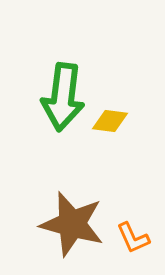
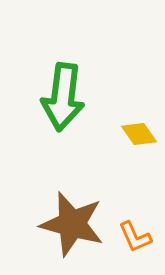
yellow diamond: moved 29 px right, 13 px down; rotated 48 degrees clockwise
orange L-shape: moved 2 px right, 1 px up
